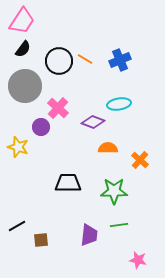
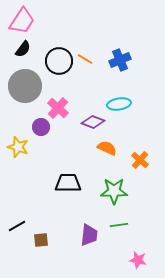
orange semicircle: moved 1 px left; rotated 24 degrees clockwise
